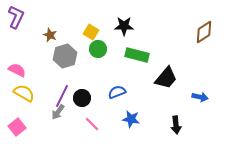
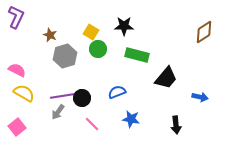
purple line: rotated 55 degrees clockwise
